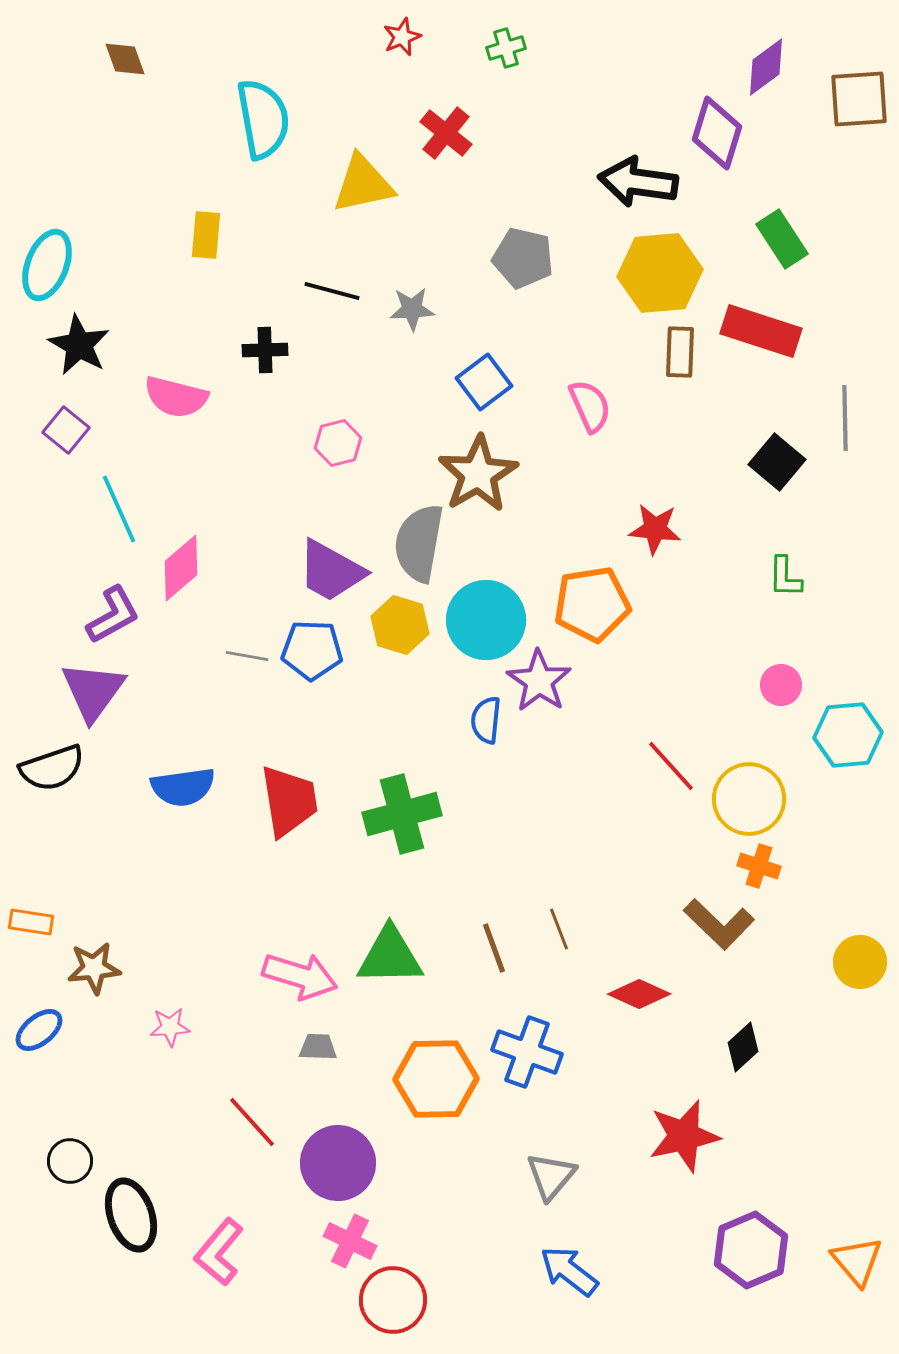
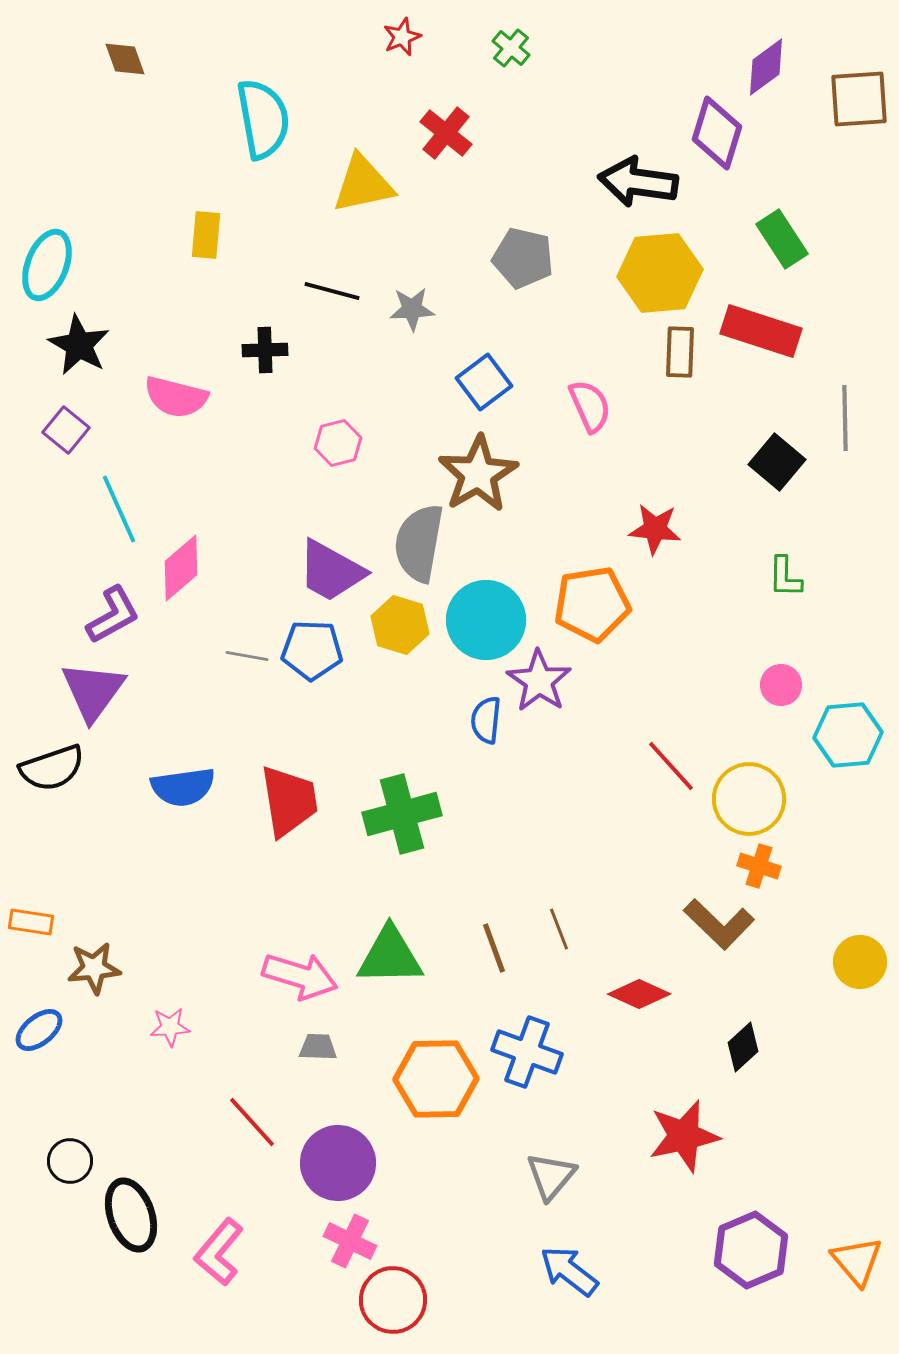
green cross at (506, 48): moved 5 px right; rotated 33 degrees counterclockwise
